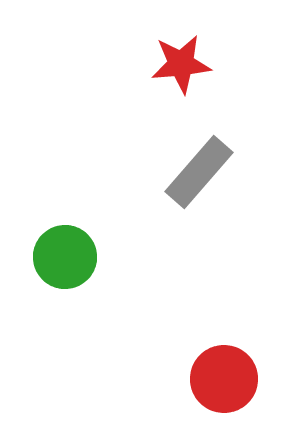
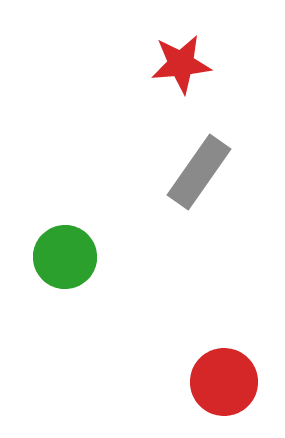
gray rectangle: rotated 6 degrees counterclockwise
red circle: moved 3 px down
